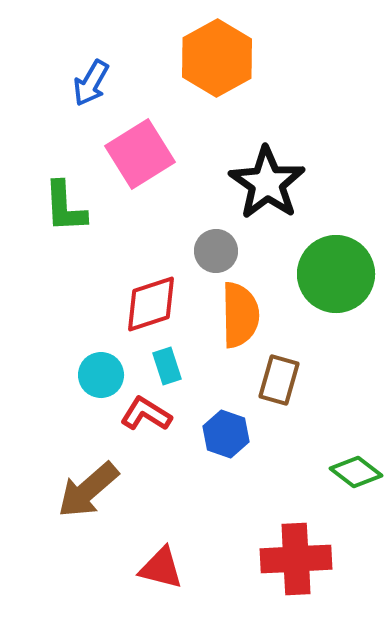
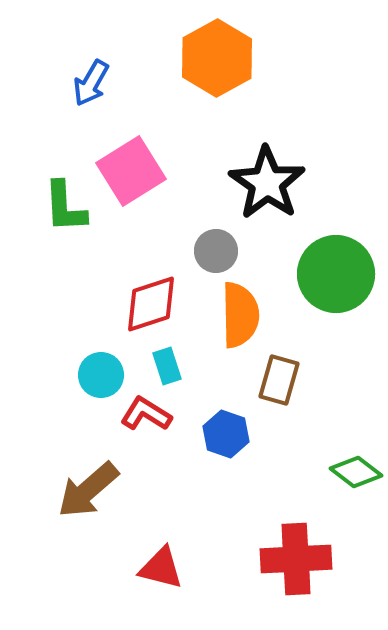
pink square: moved 9 px left, 17 px down
